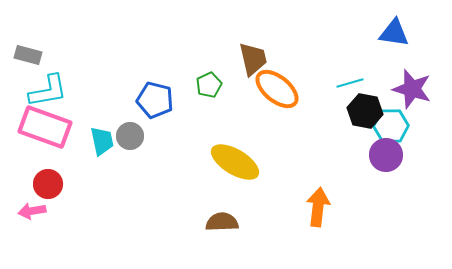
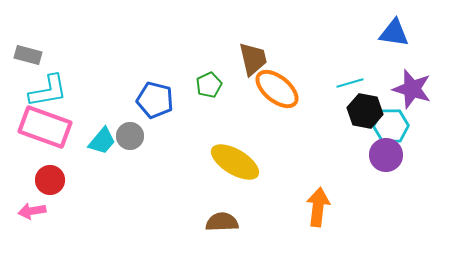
cyan trapezoid: rotated 52 degrees clockwise
red circle: moved 2 px right, 4 px up
